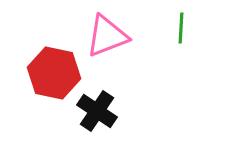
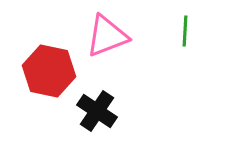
green line: moved 4 px right, 3 px down
red hexagon: moved 5 px left, 2 px up
